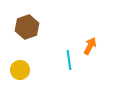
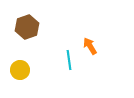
orange arrow: rotated 60 degrees counterclockwise
